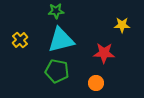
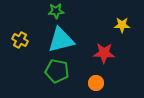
yellow cross: rotated 21 degrees counterclockwise
